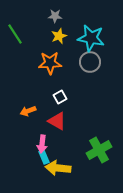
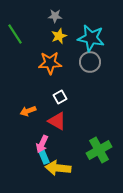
pink arrow: rotated 18 degrees clockwise
